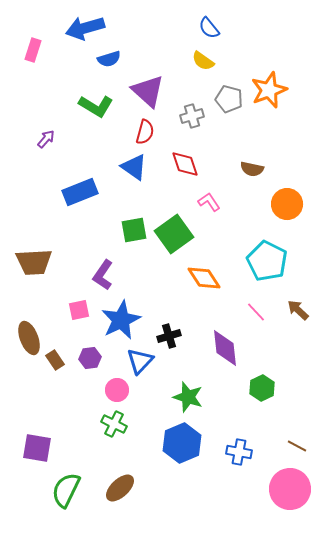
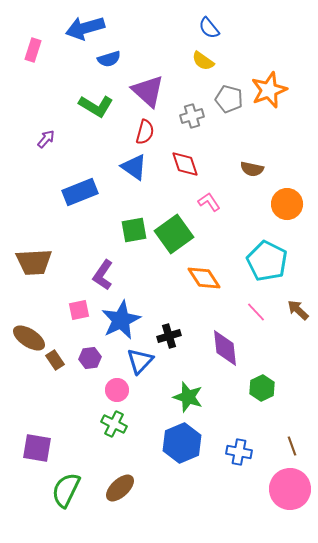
brown ellipse at (29, 338): rotated 36 degrees counterclockwise
brown line at (297, 446): moved 5 px left; rotated 42 degrees clockwise
